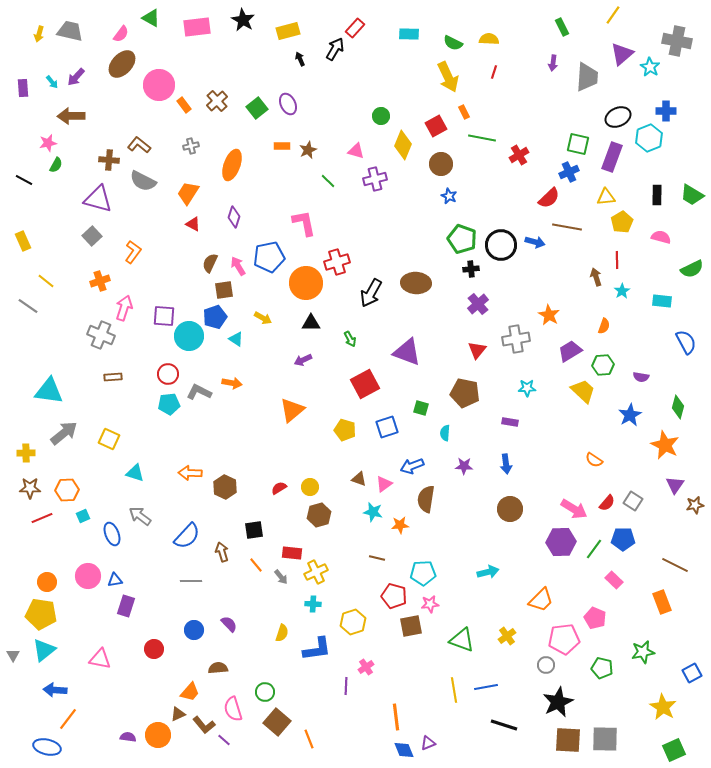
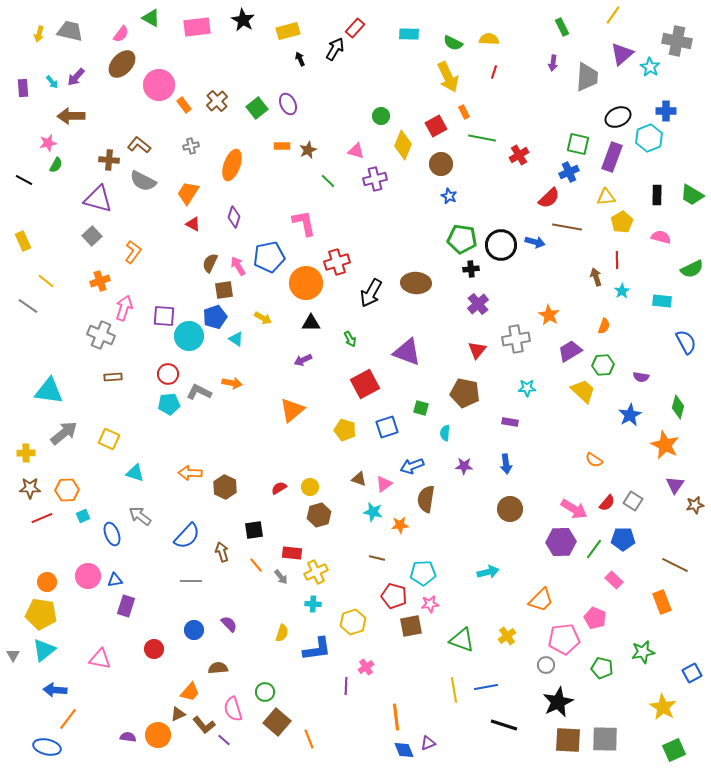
green pentagon at (462, 239): rotated 12 degrees counterclockwise
